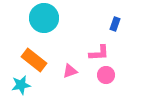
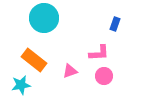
pink circle: moved 2 px left, 1 px down
